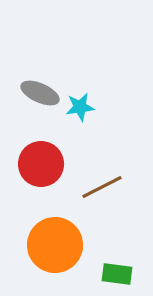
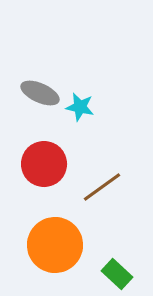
cyan star: rotated 20 degrees clockwise
red circle: moved 3 px right
brown line: rotated 9 degrees counterclockwise
green rectangle: rotated 36 degrees clockwise
